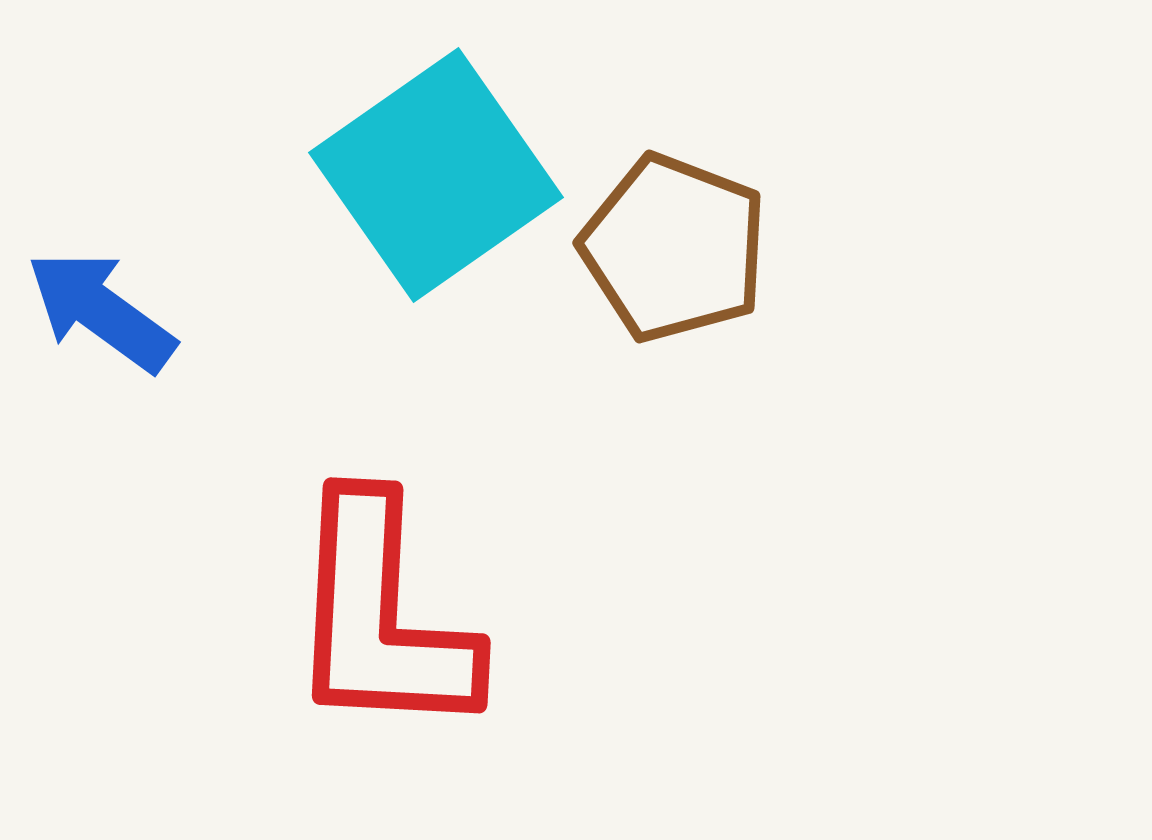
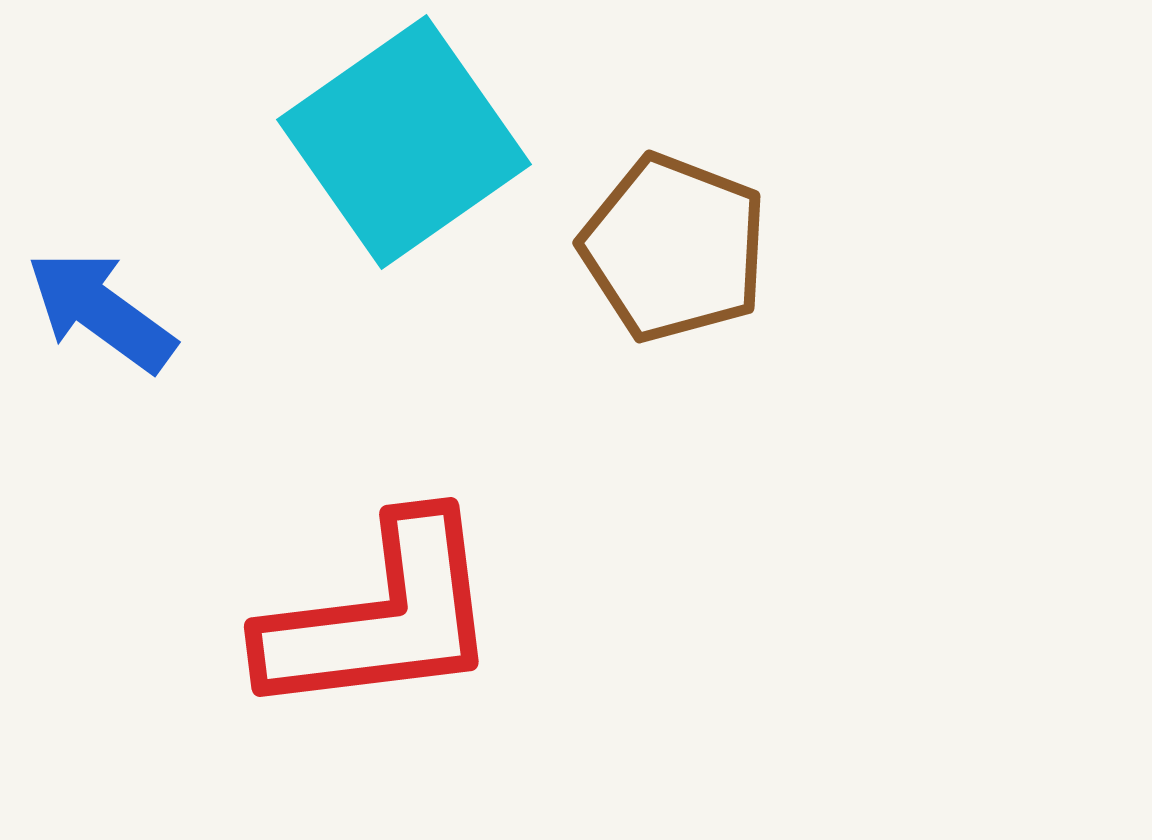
cyan square: moved 32 px left, 33 px up
red L-shape: rotated 100 degrees counterclockwise
